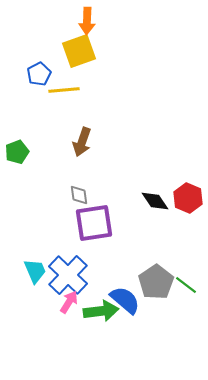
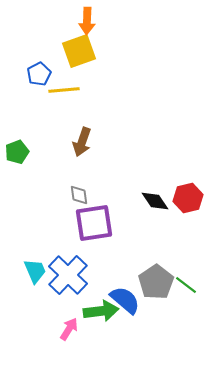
red hexagon: rotated 24 degrees clockwise
pink arrow: moved 27 px down
